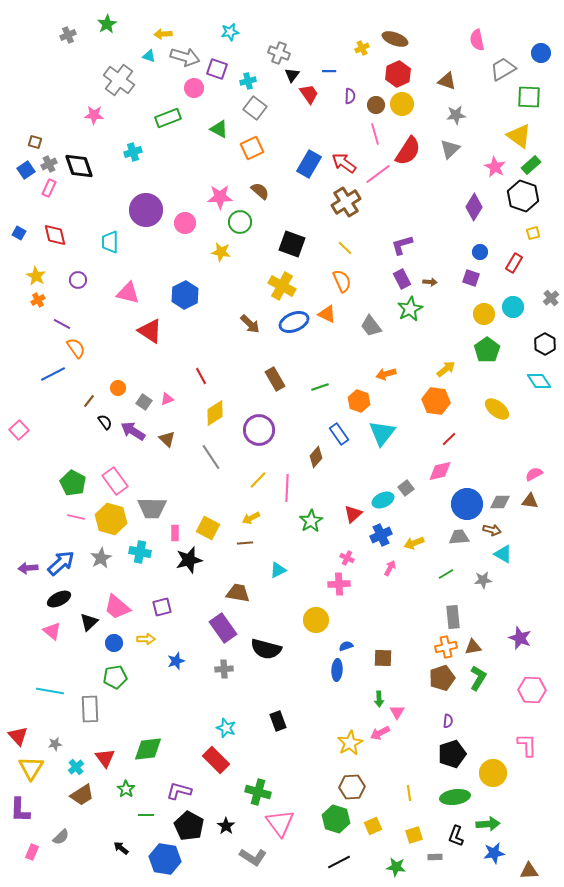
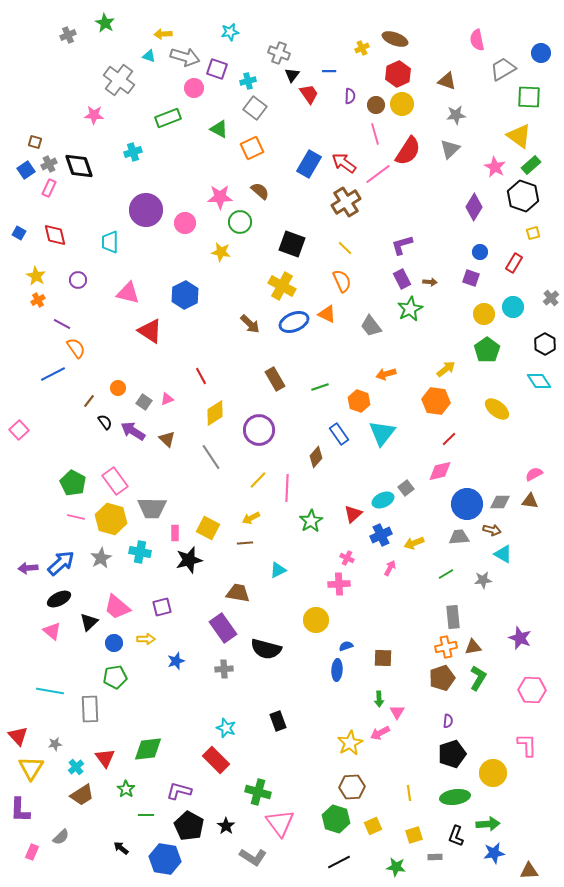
green star at (107, 24): moved 2 px left, 1 px up; rotated 12 degrees counterclockwise
